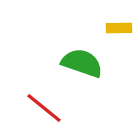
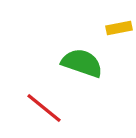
yellow rectangle: rotated 10 degrees counterclockwise
